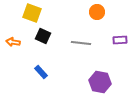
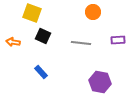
orange circle: moved 4 px left
purple rectangle: moved 2 px left
